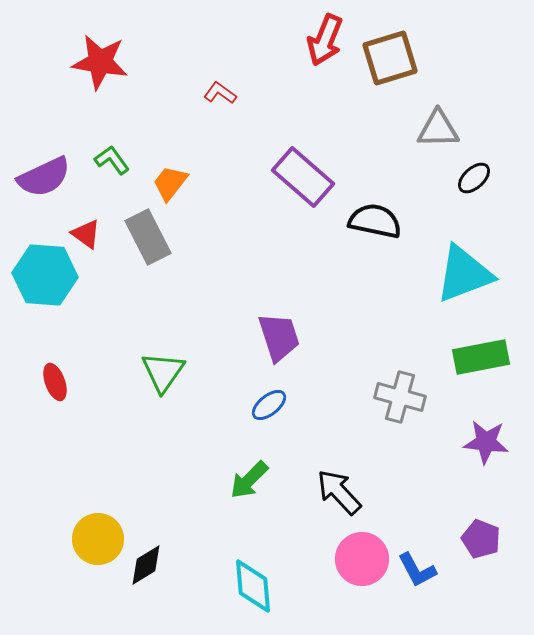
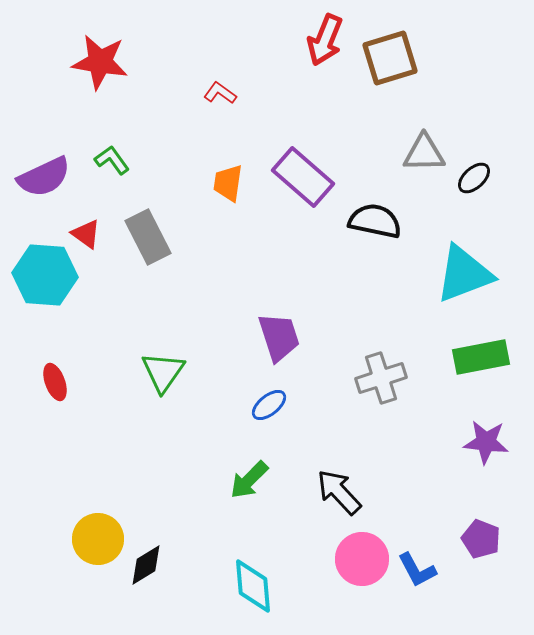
gray triangle: moved 14 px left, 24 px down
orange trapezoid: moved 58 px right; rotated 30 degrees counterclockwise
gray cross: moved 19 px left, 19 px up; rotated 33 degrees counterclockwise
